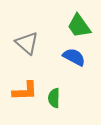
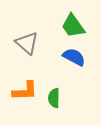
green trapezoid: moved 6 px left
